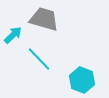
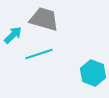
cyan line: moved 5 px up; rotated 64 degrees counterclockwise
cyan hexagon: moved 11 px right, 7 px up
